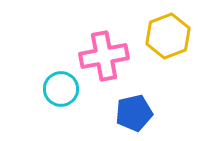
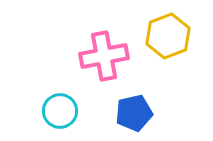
cyan circle: moved 1 px left, 22 px down
